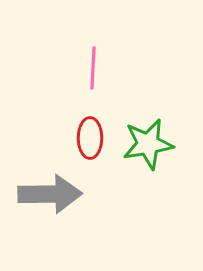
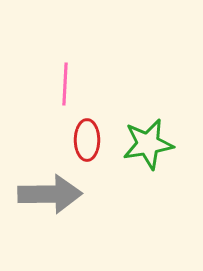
pink line: moved 28 px left, 16 px down
red ellipse: moved 3 px left, 2 px down
